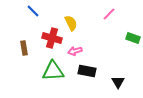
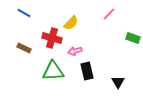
blue line: moved 9 px left, 2 px down; rotated 16 degrees counterclockwise
yellow semicircle: rotated 70 degrees clockwise
brown rectangle: rotated 56 degrees counterclockwise
black rectangle: rotated 66 degrees clockwise
